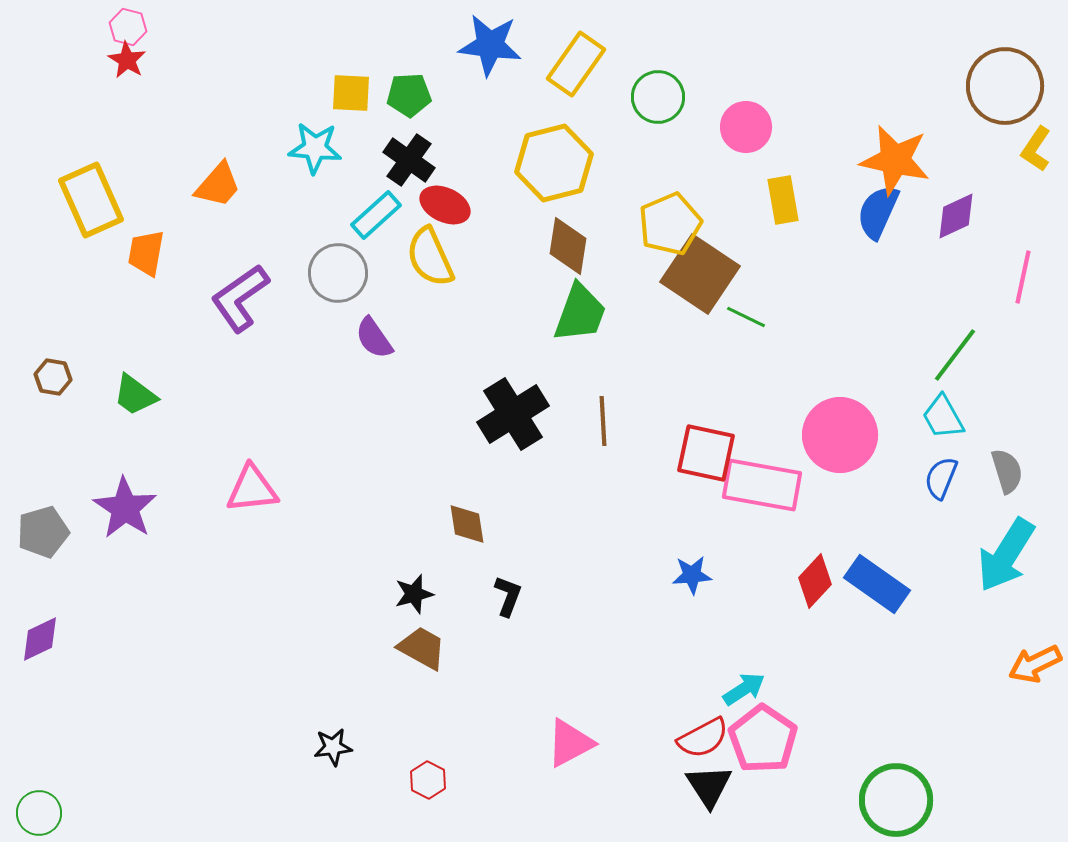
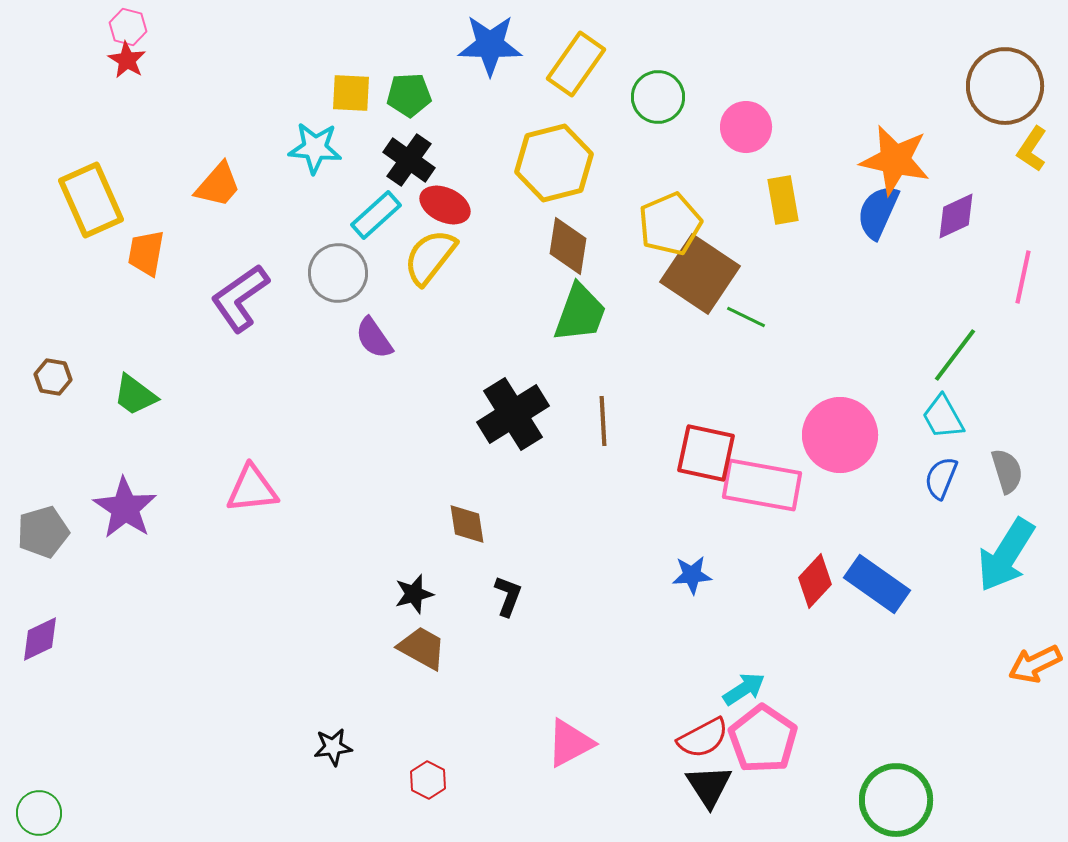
blue star at (490, 45): rotated 6 degrees counterclockwise
yellow L-shape at (1036, 149): moved 4 px left
yellow semicircle at (430, 257): rotated 62 degrees clockwise
